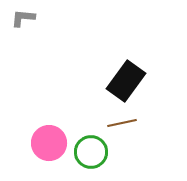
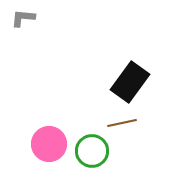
black rectangle: moved 4 px right, 1 px down
pink circle: moved 1 px down
green circle: moved 1 px right, 1 px up
